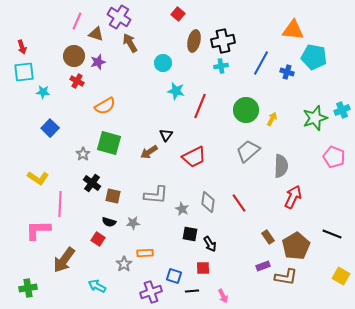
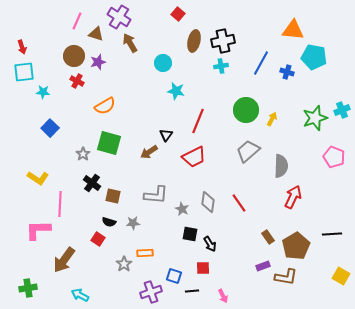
red line at (200, 106): moved 2 px left, 15 px down
black line at (332, 234): rotated 24 degrees counterclockwise
cyan arrow at (97, 286): moved 17 px left, 9 px down
